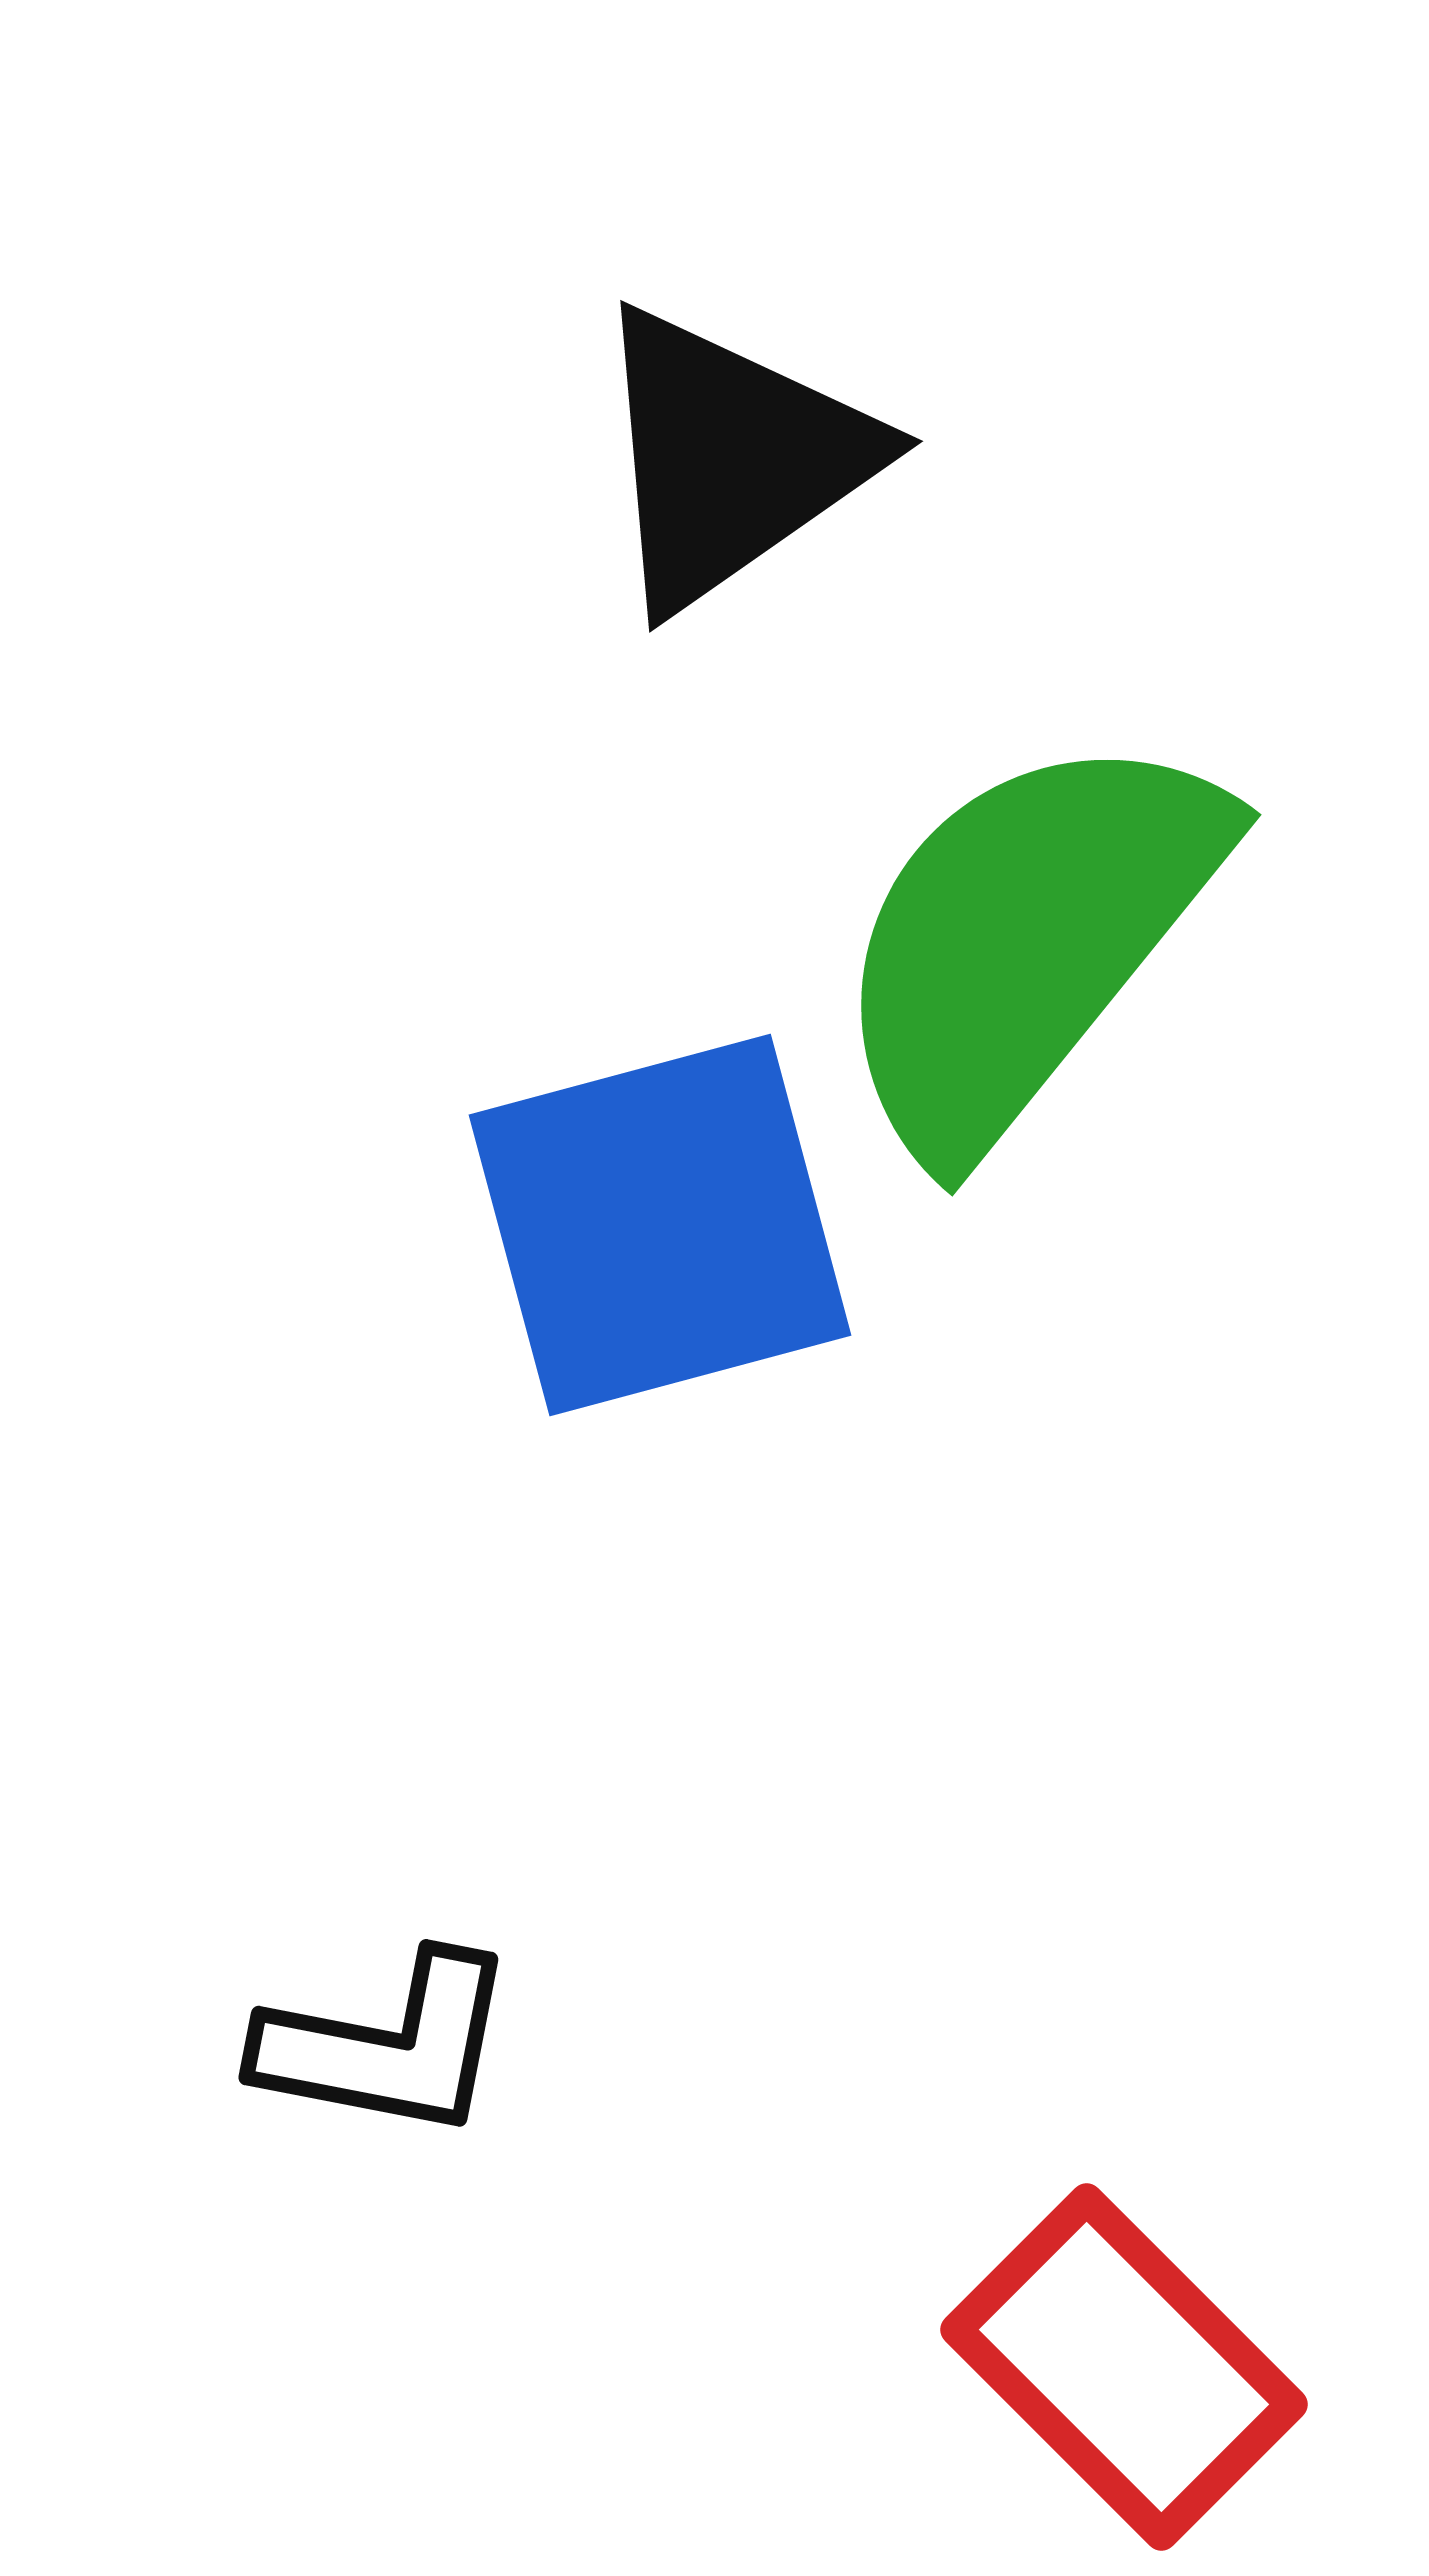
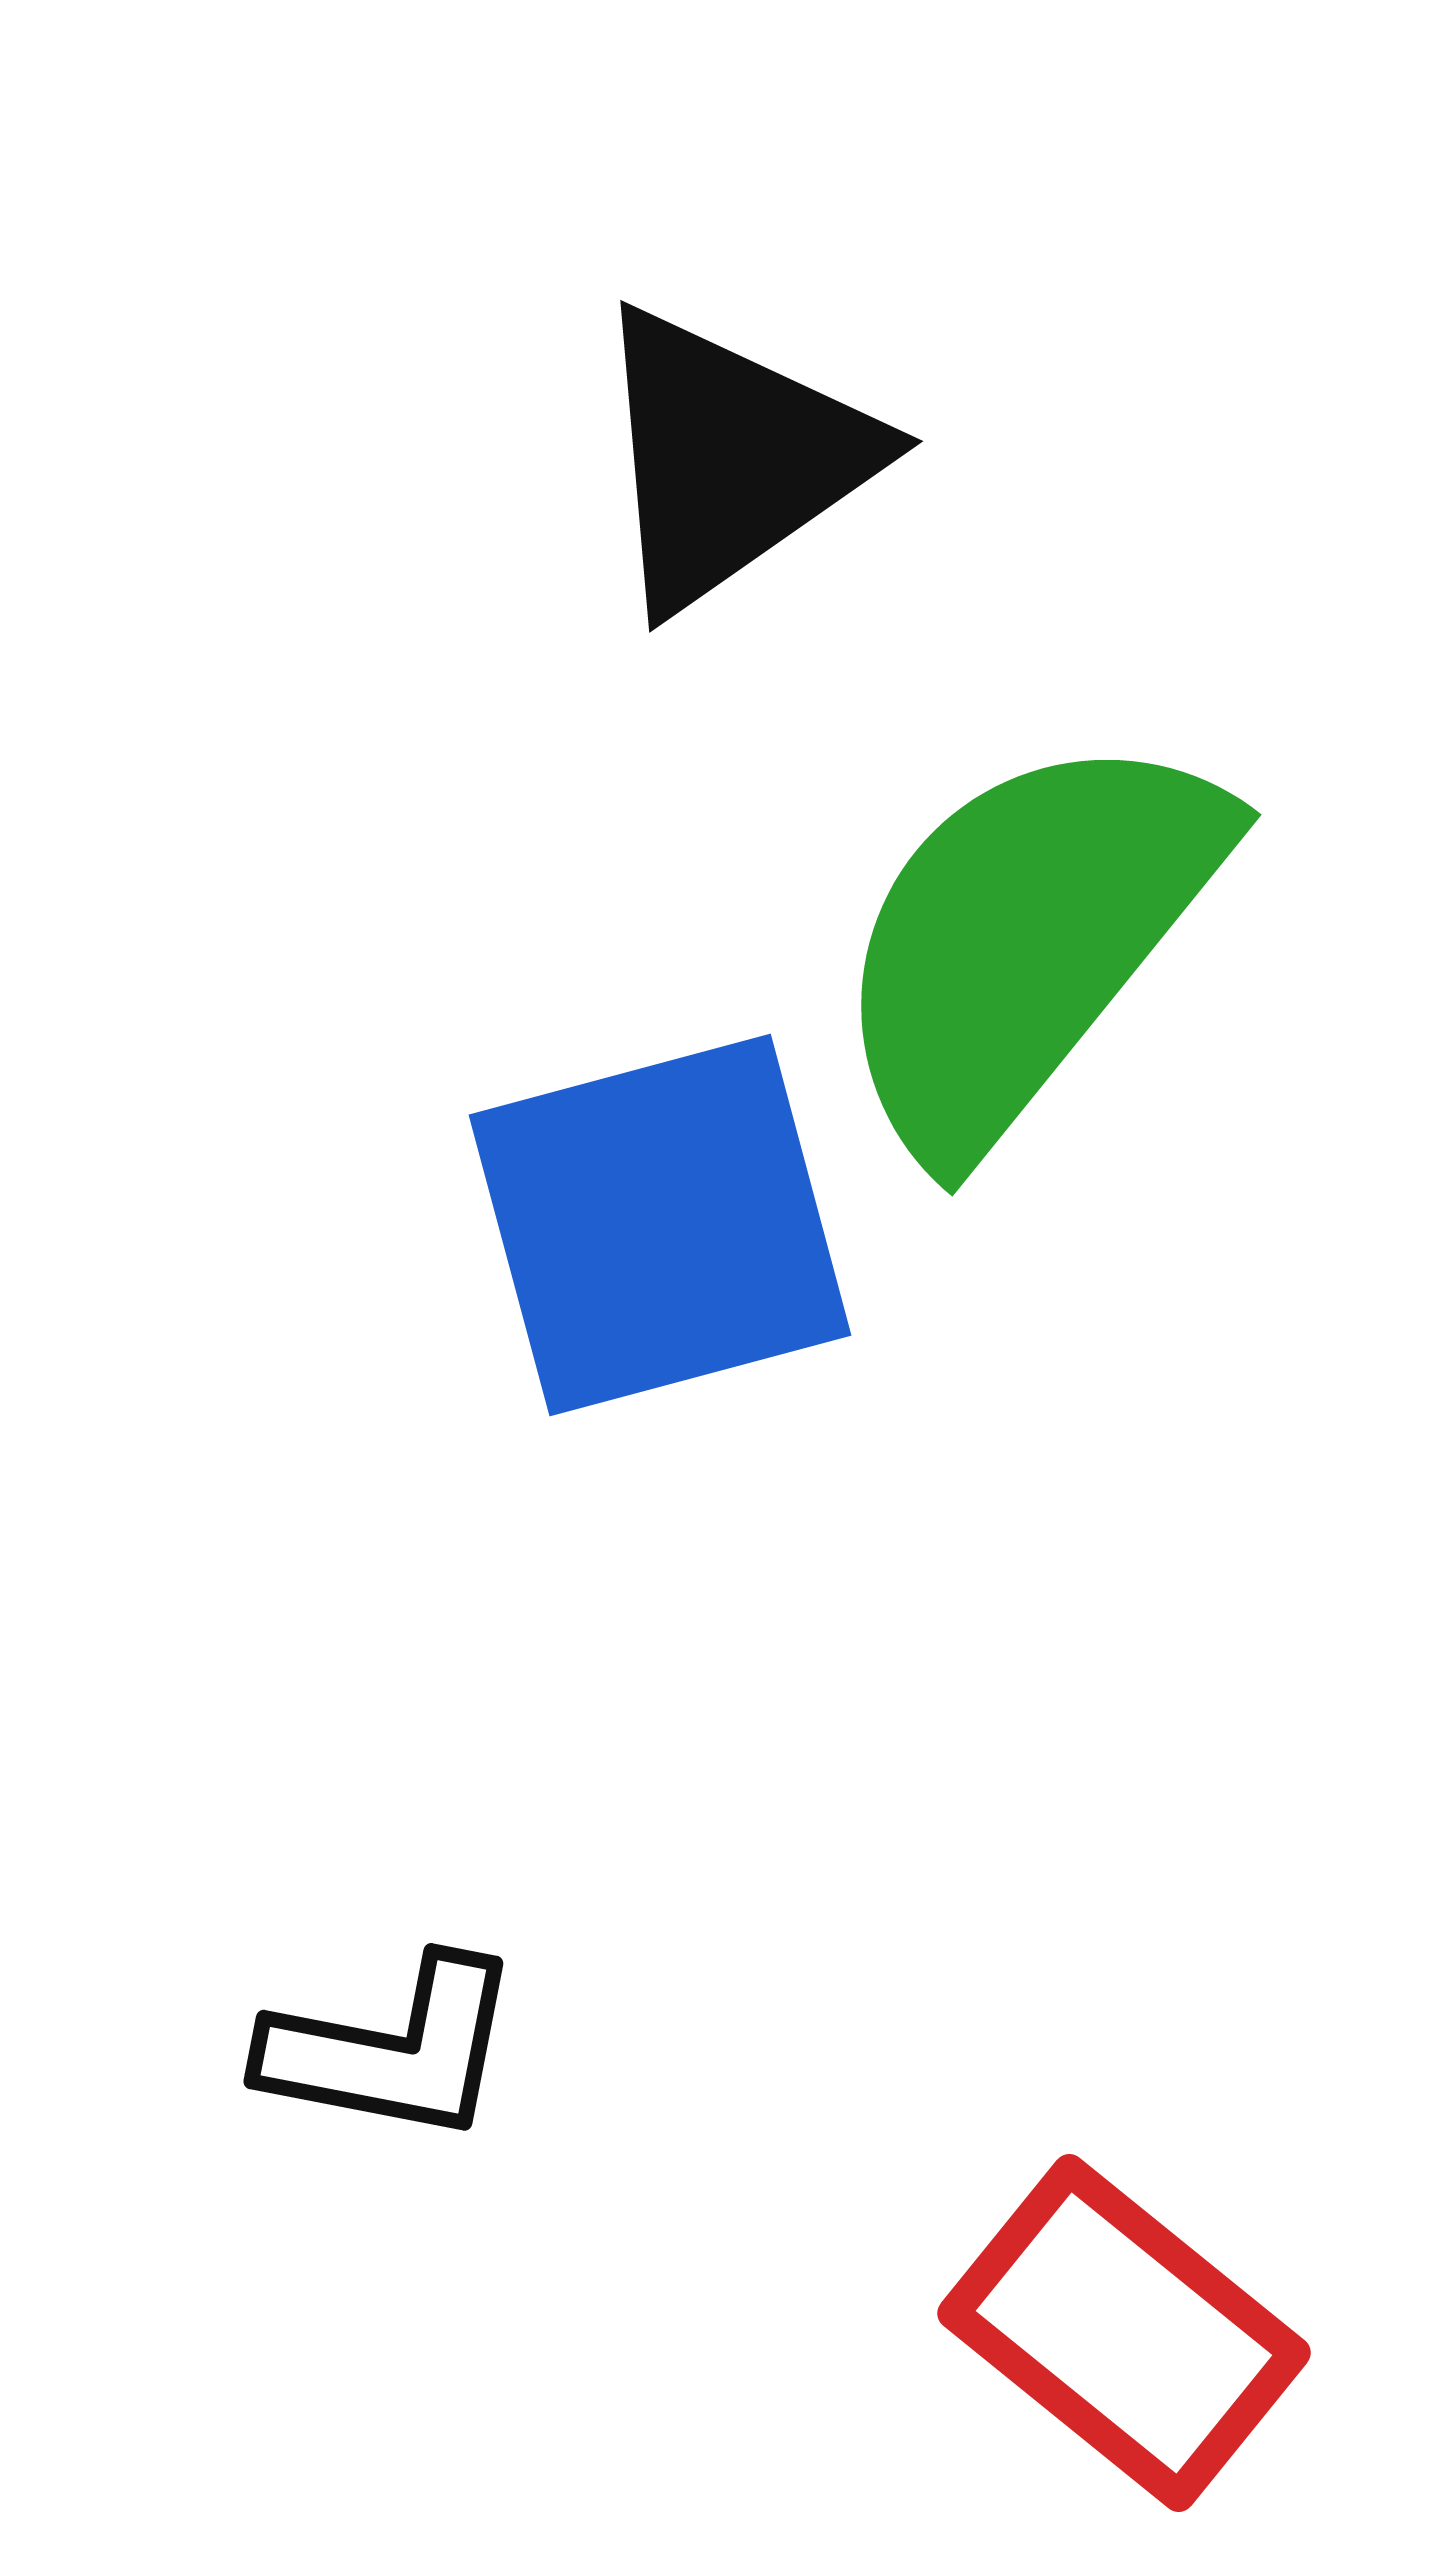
black L-shape: moved 5 px right, 4 px down
red rectangle: moved 34 px up; rotated 6 degrees counterclockwise
